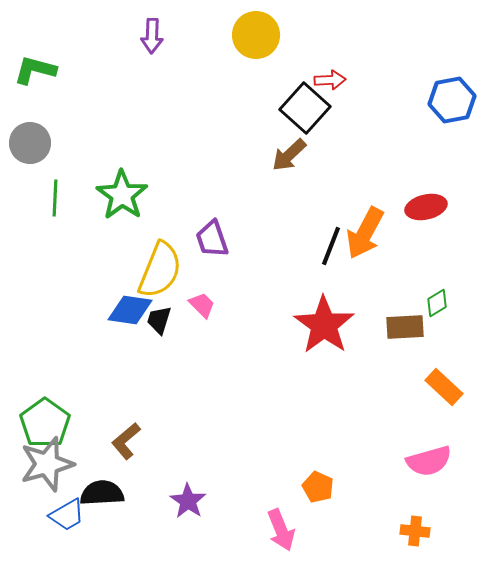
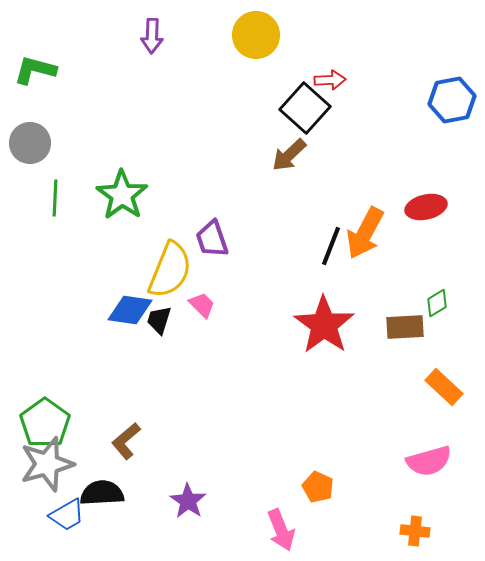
yellow semicircle: moved 10 px right
